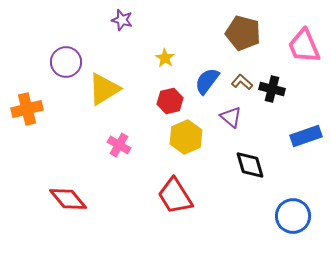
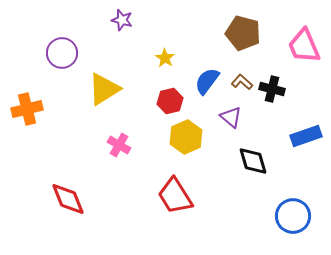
purple circle: moved 4 px left, 9 px up
black diamond: moved 3 px right, 4 px up
red diamond: rotated 18 degrees clockwise
